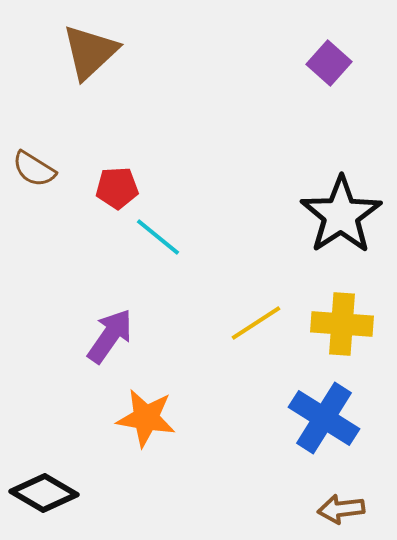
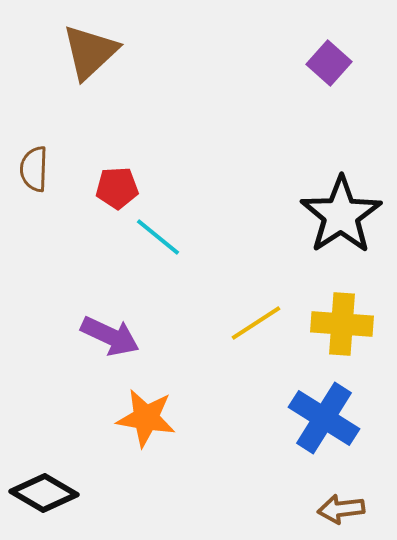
brown semicircle: rotated 60 degrees clockwise
purple arrow: rotated 80 degrees clockwise
